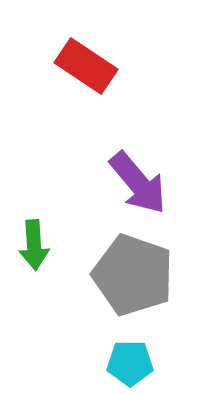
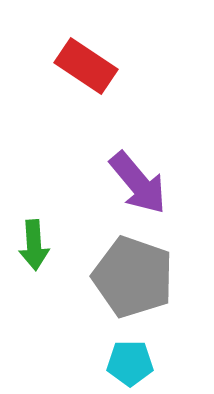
gray pentagon: moved 2 px down
